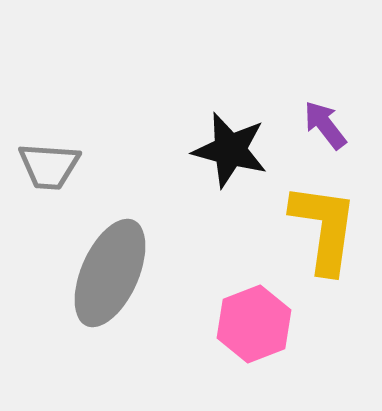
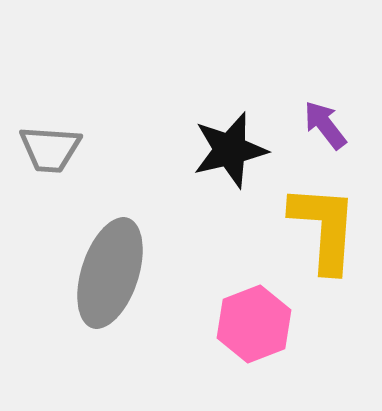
black star: rotated 28 degrees counterclockwise
gray trapezoid: moved 1 px right, 17 px up
yellow L-shape: rotated 4 degrees counterclockwise
gray ellipse: rotated 6 degrees counterclockwise
